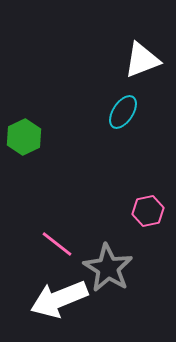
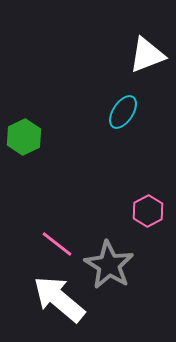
white triangle: moved 5 px right, 5 px up
pink hexagon: rotated 16 degrees counterclockwise
gray star: moved 1 px right, 3 px up
white arrow: rotated 62 degrees clockwise
